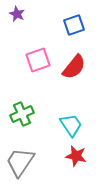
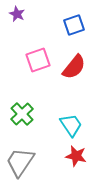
green cross: rotated 20 degrees counterclockwise
